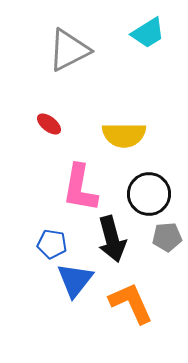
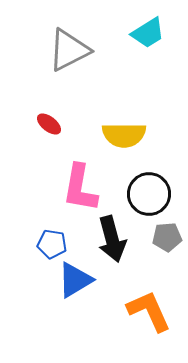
blue triangle: rotated 21 degrees clockwise
orange L-shape: moved 18 px right, 8 px down
